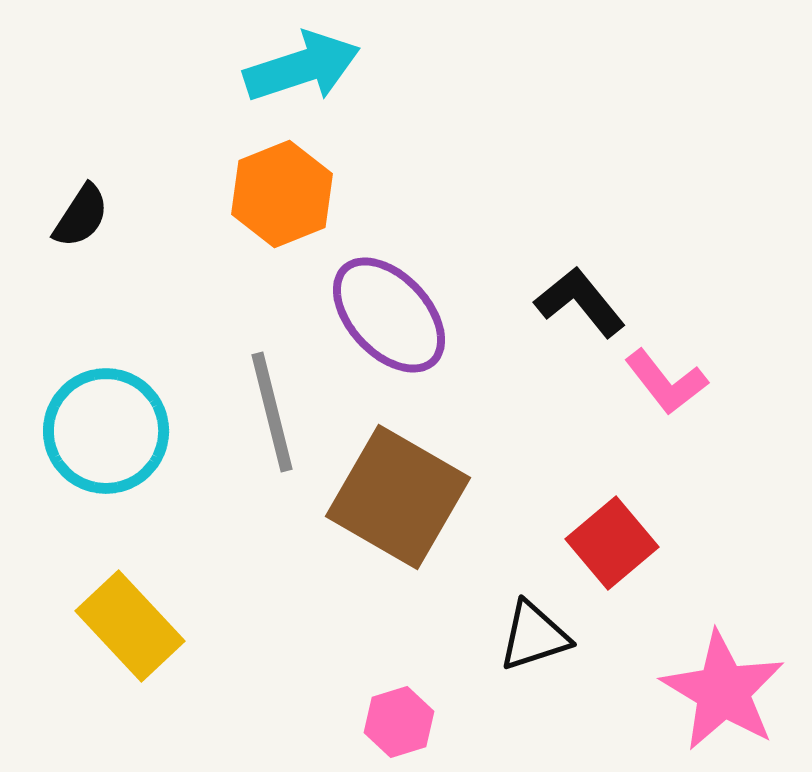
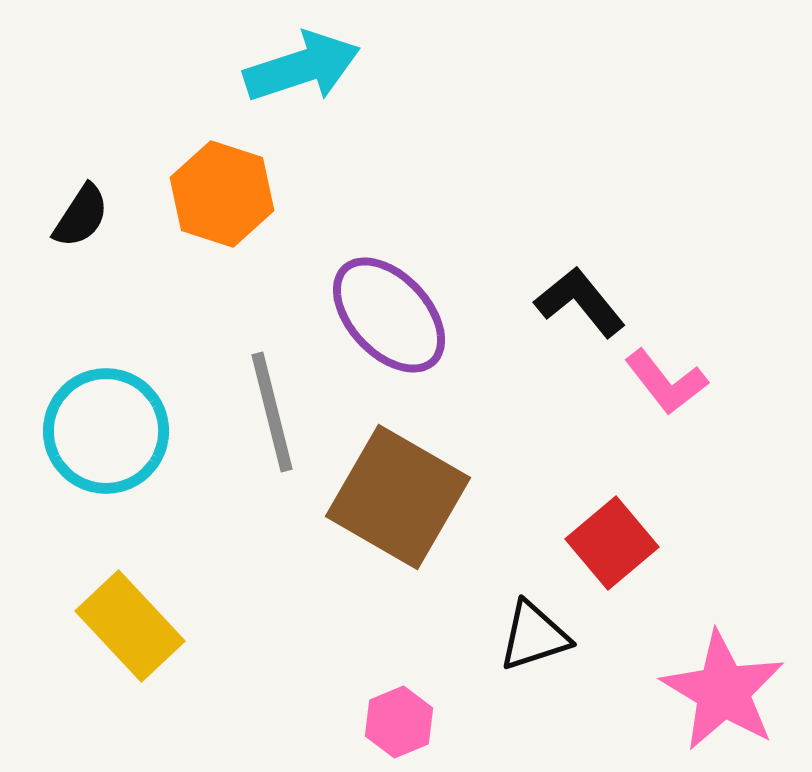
orange hexagon: moved 60 px left; rotated 20 degrees counterclockwise
pink hexagon: rotated 6 degrees counterclockwise
